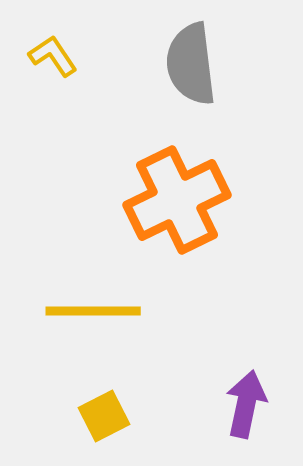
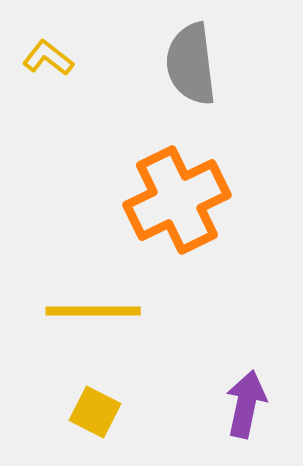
yellow L-shape: moved 5 px left, 2 px down; rotated 18 degrees counterclockwise
yellow square: moved 9 px left, 4 px up; rotated 36 degrees counterclockwise
